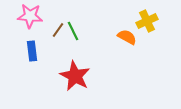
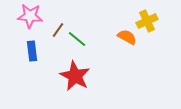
green line: moved 4 px right, 8 px down; rotated 24 degrees counterclockwise
